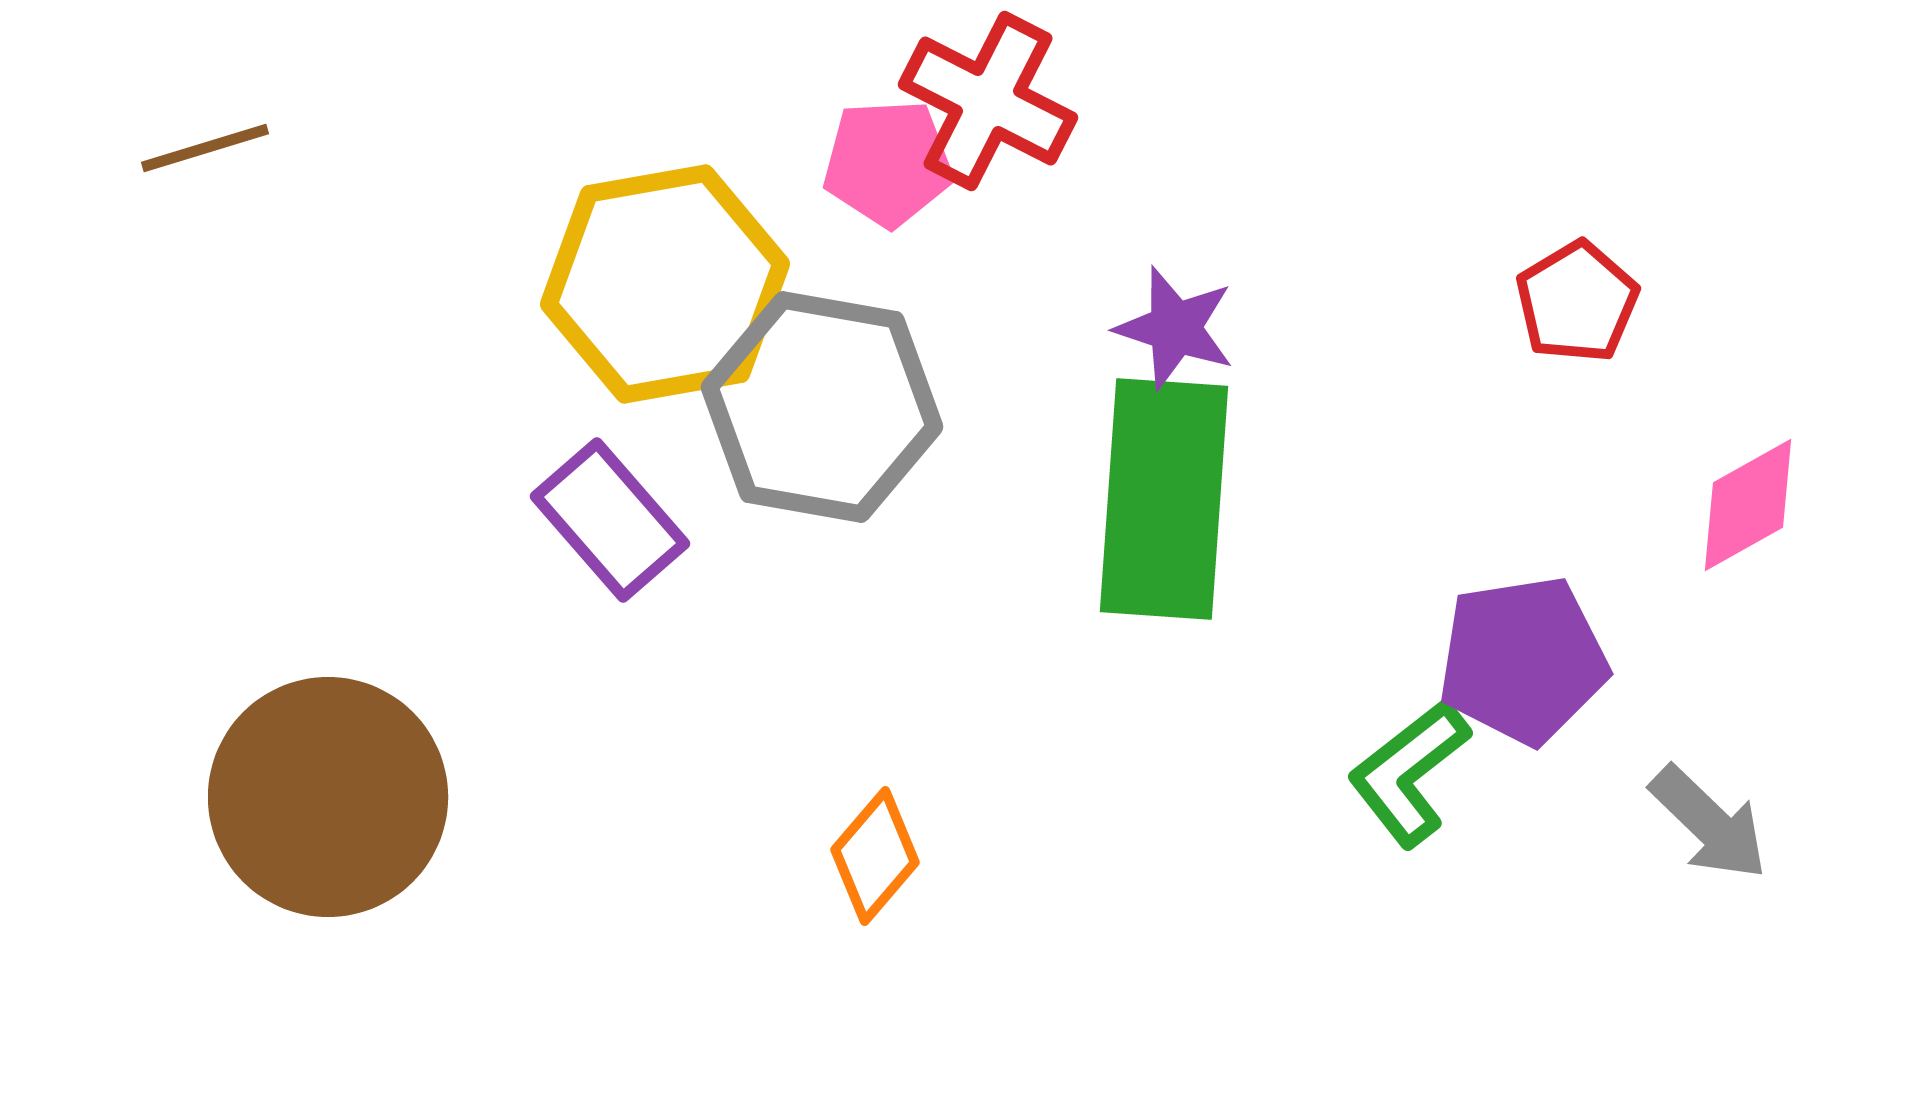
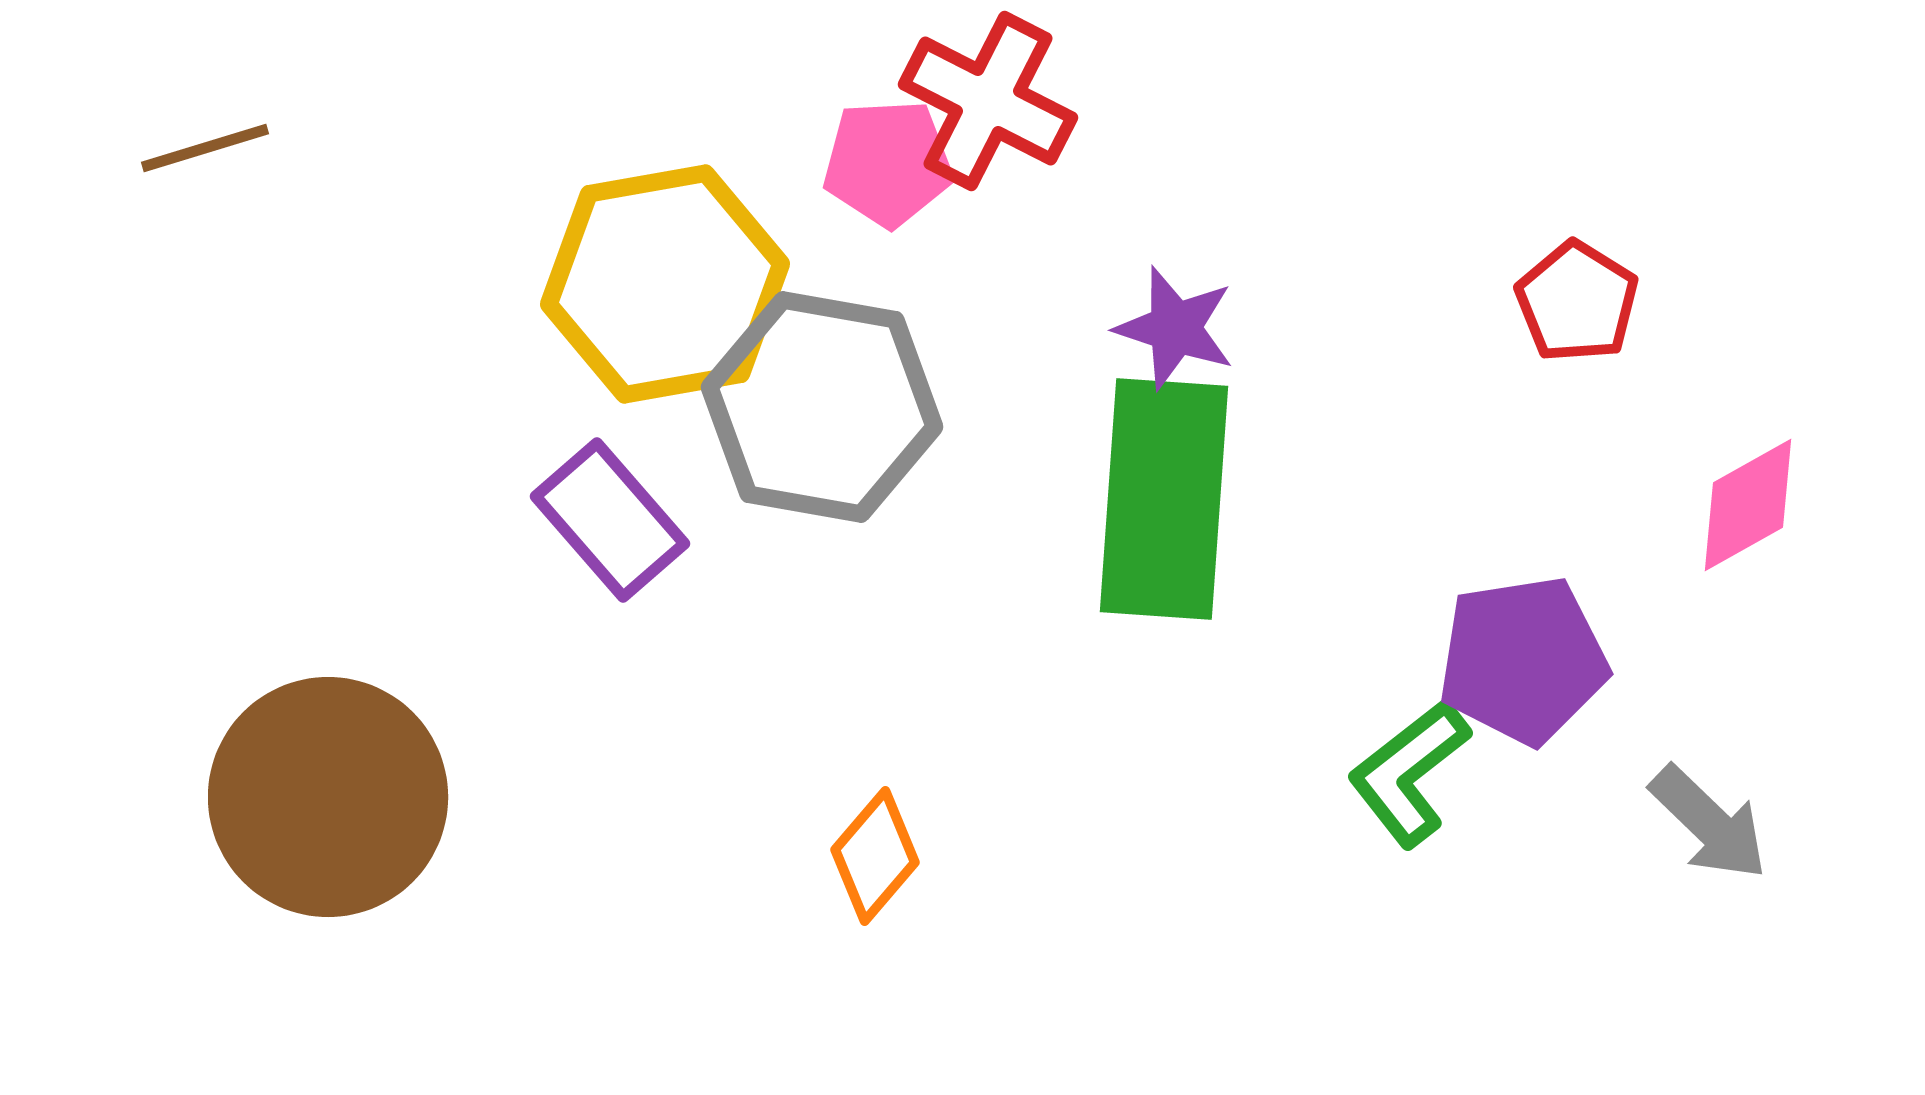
red pentagon: rotated 9 degrees counterclockwise
